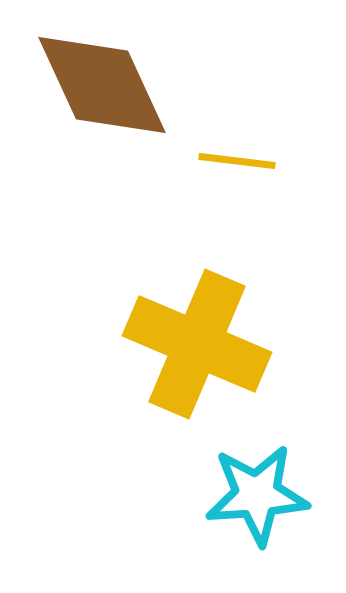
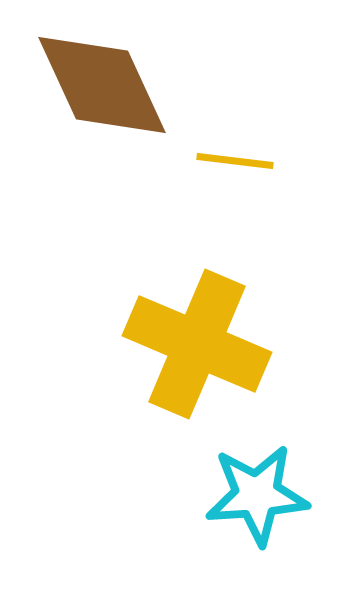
yellow line: moved 2 px left
